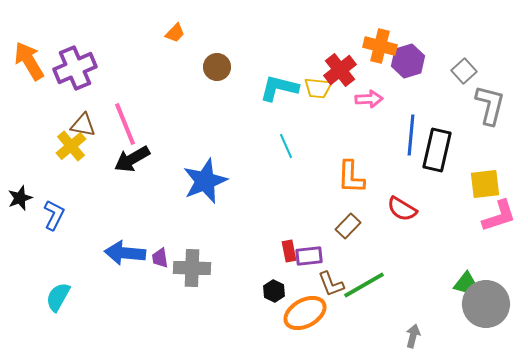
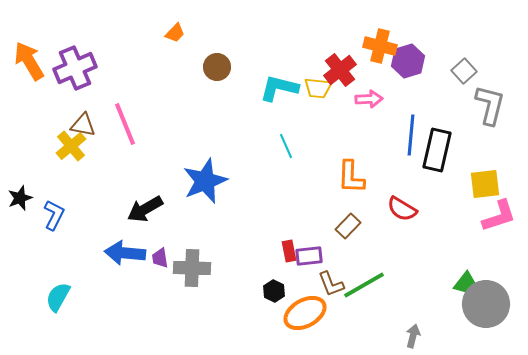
black arrow: moved 13 px right, 50 px down
